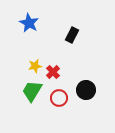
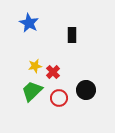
black rectangle: rotated 28 degrees counterclockwise
green trapezoid: rotated 15 degrees clockwise
